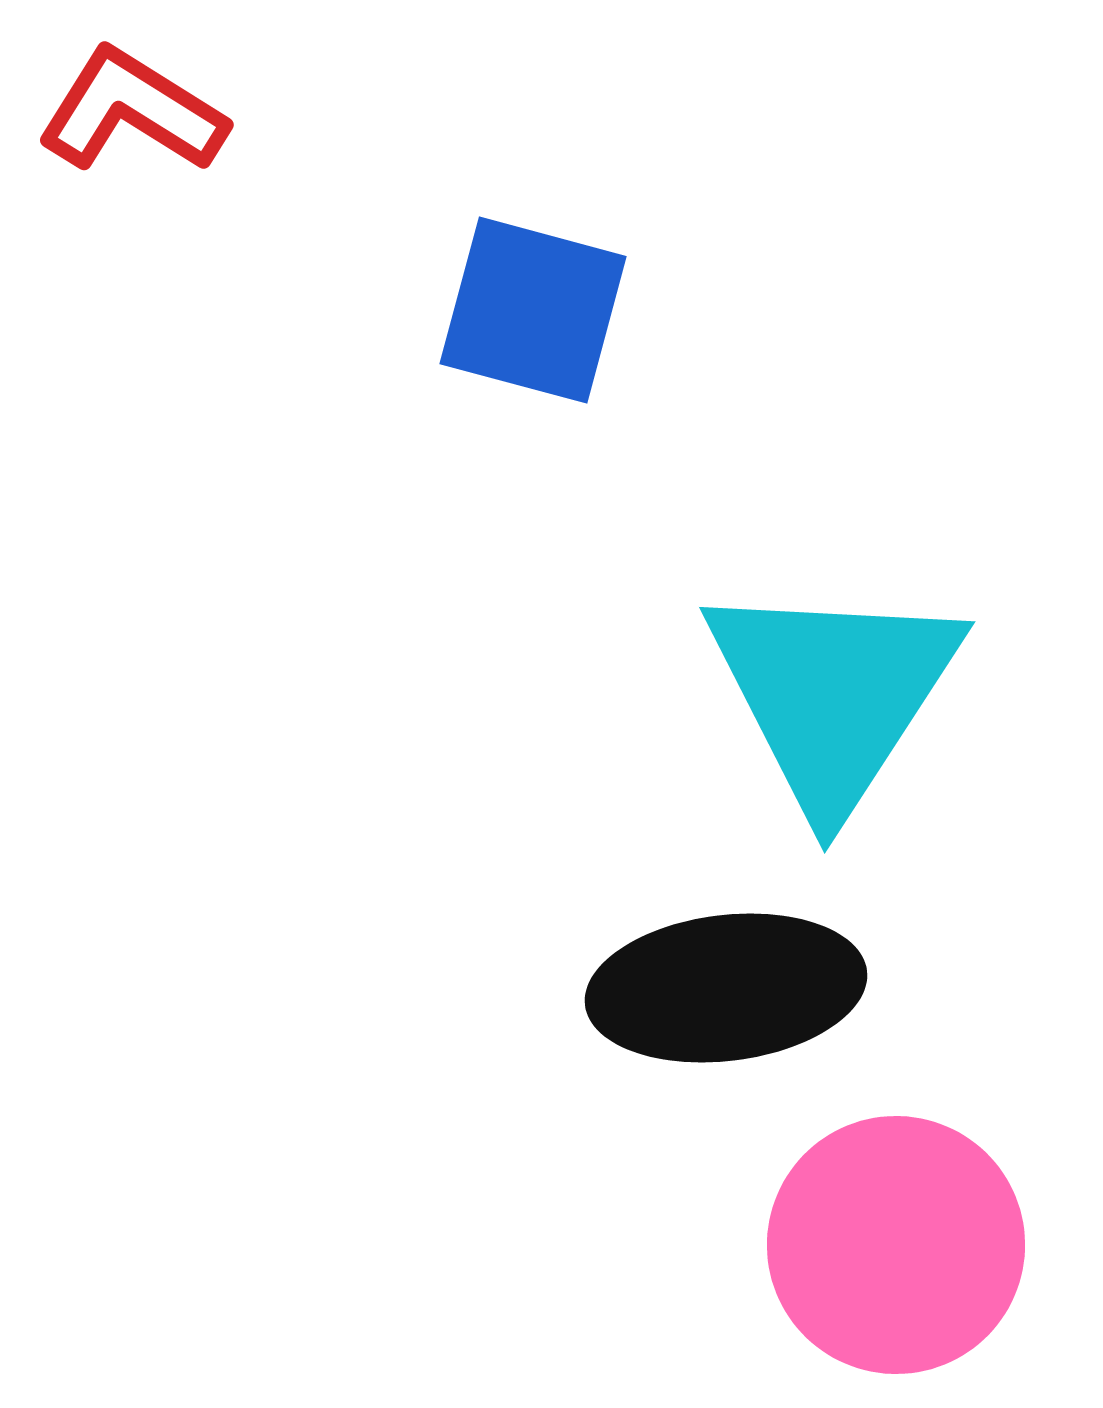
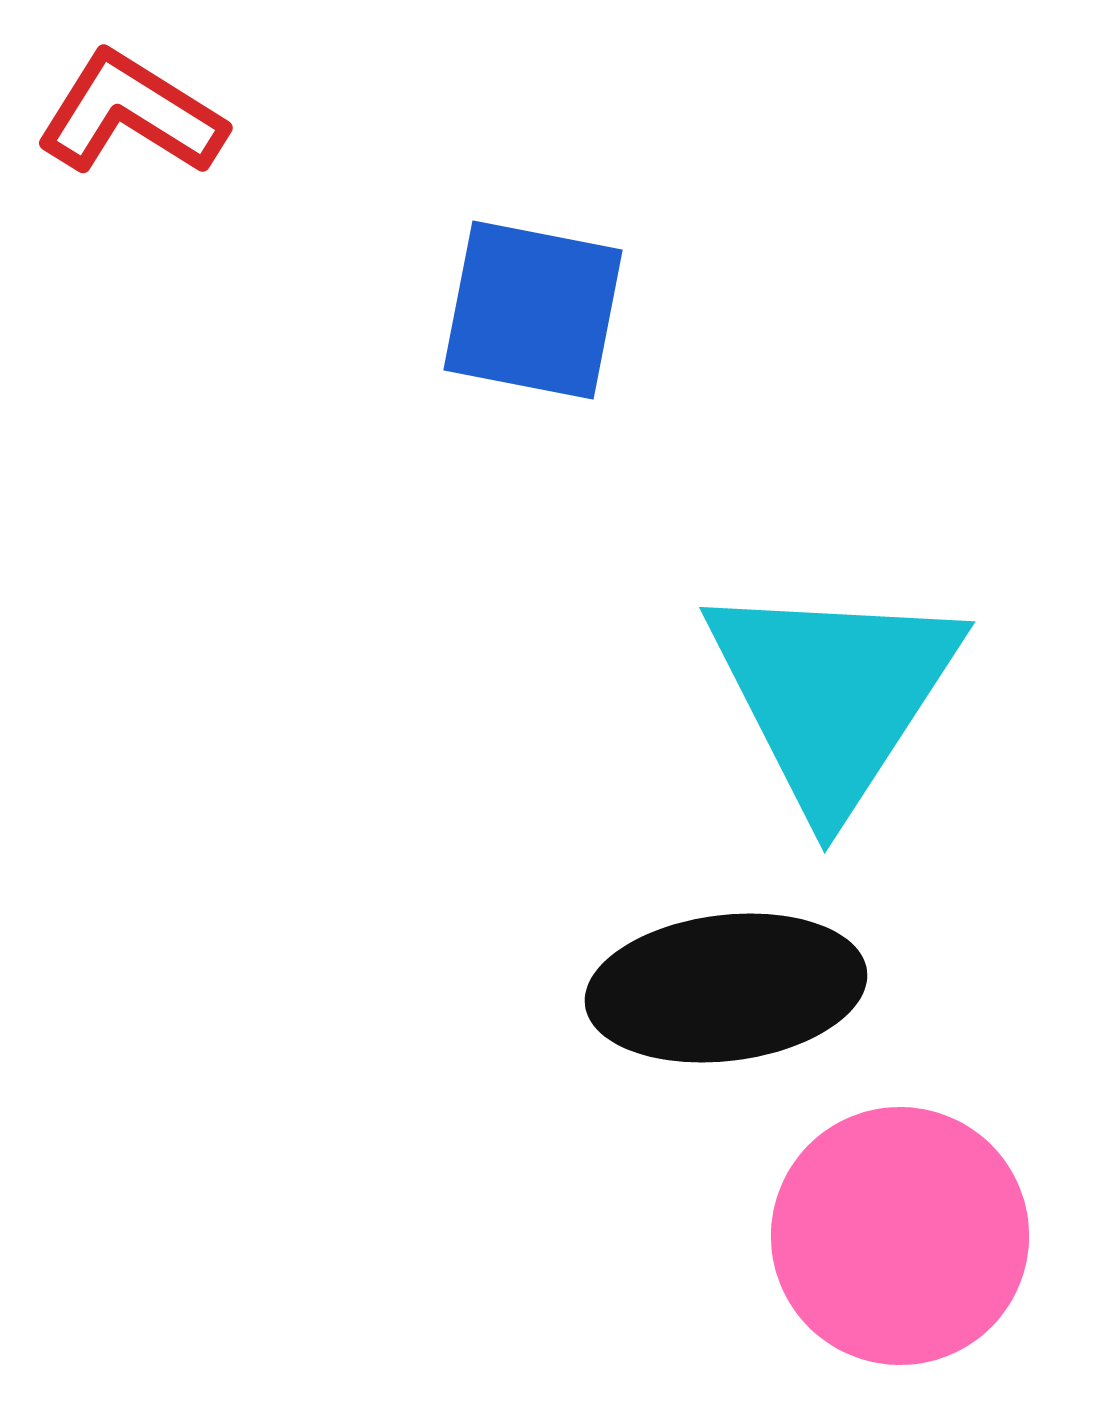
red L-shape: moved 1 px left, 3 px down
blue square: rotated 4 degrees counterclockwise
pink circle: moved 4 px right, 9 px up
